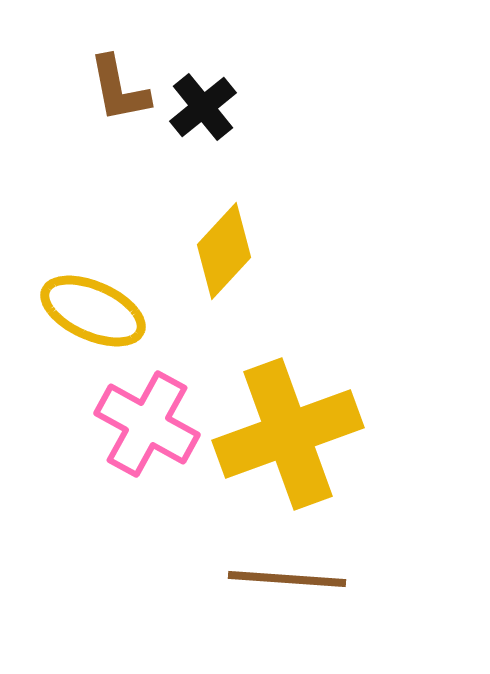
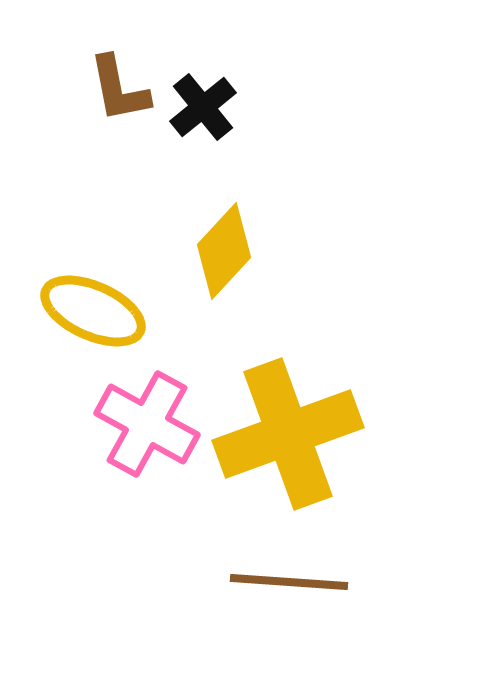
brown line: moved 2 px right, 3 px down
